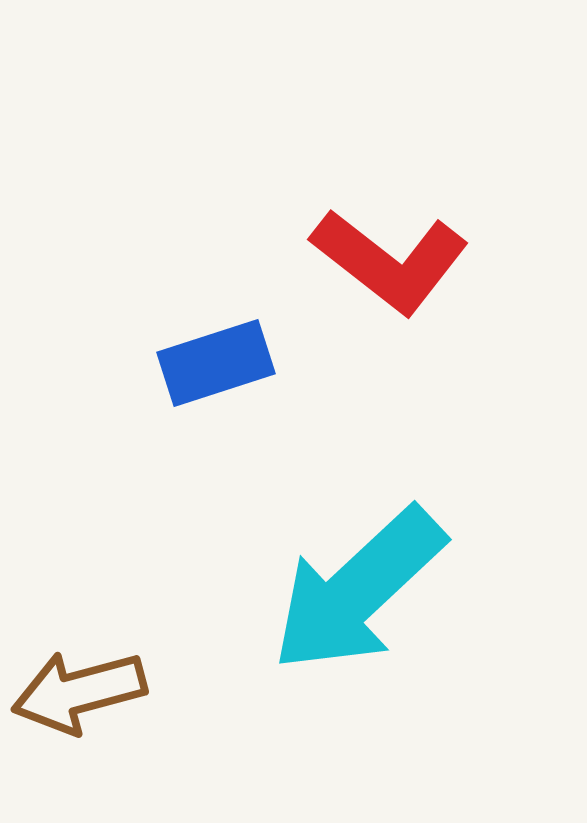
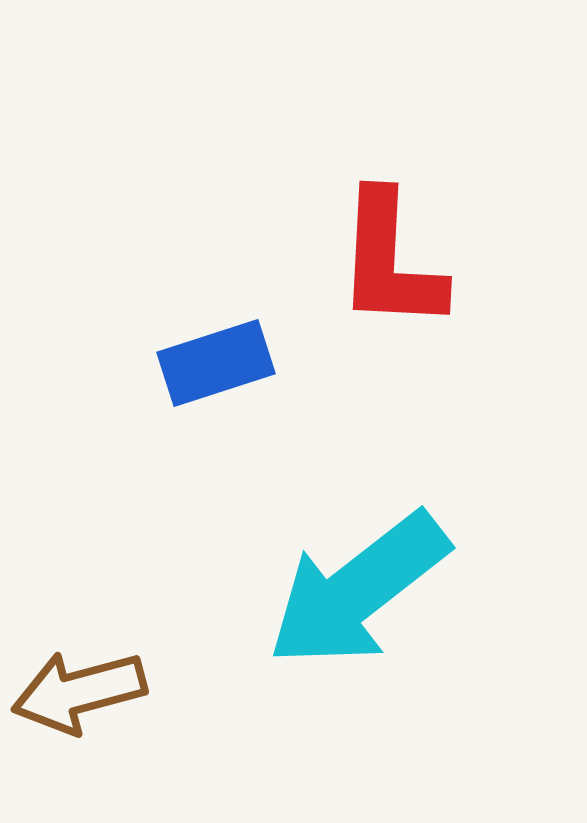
red L-shape: rotated 55 degrees clockwise
cyan arrow: rotated 5 degrees clockwise
